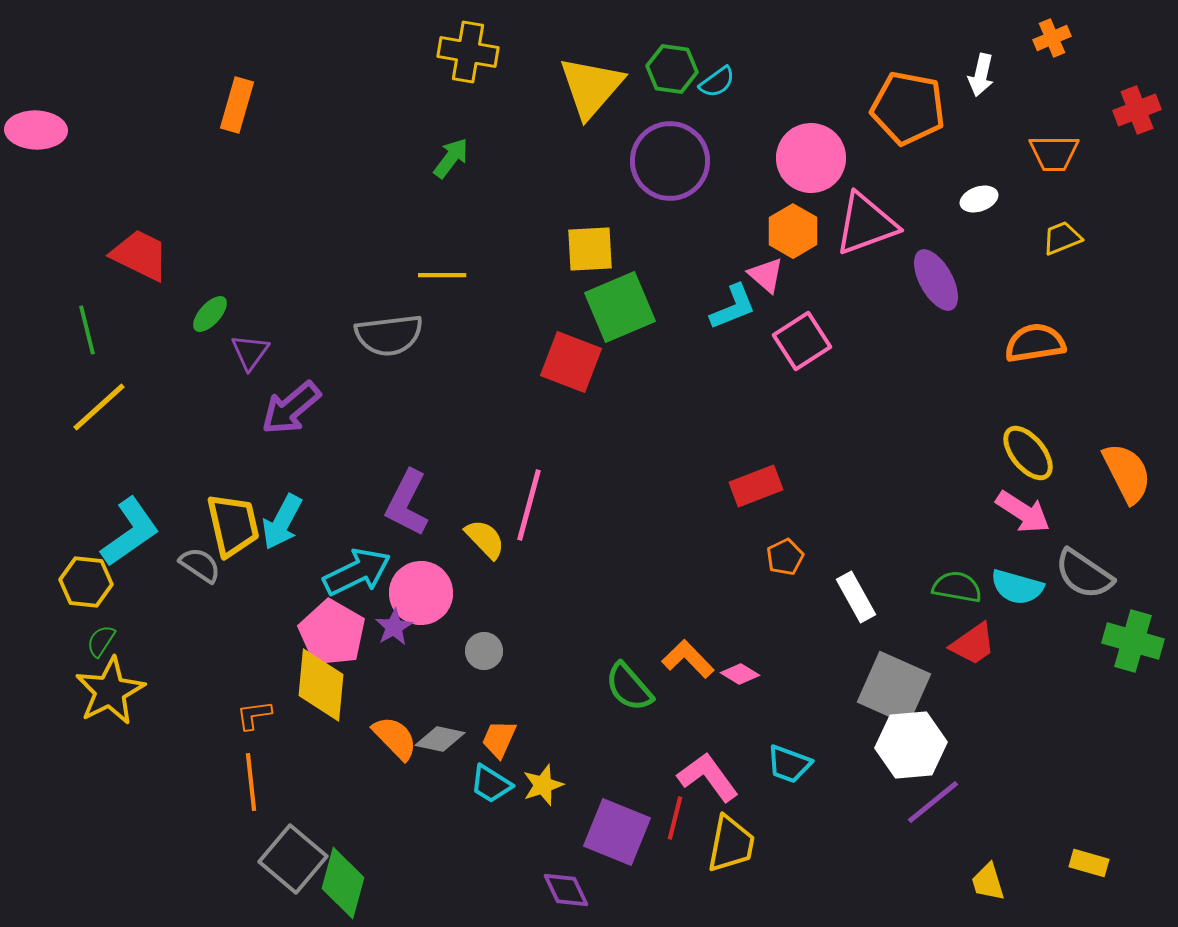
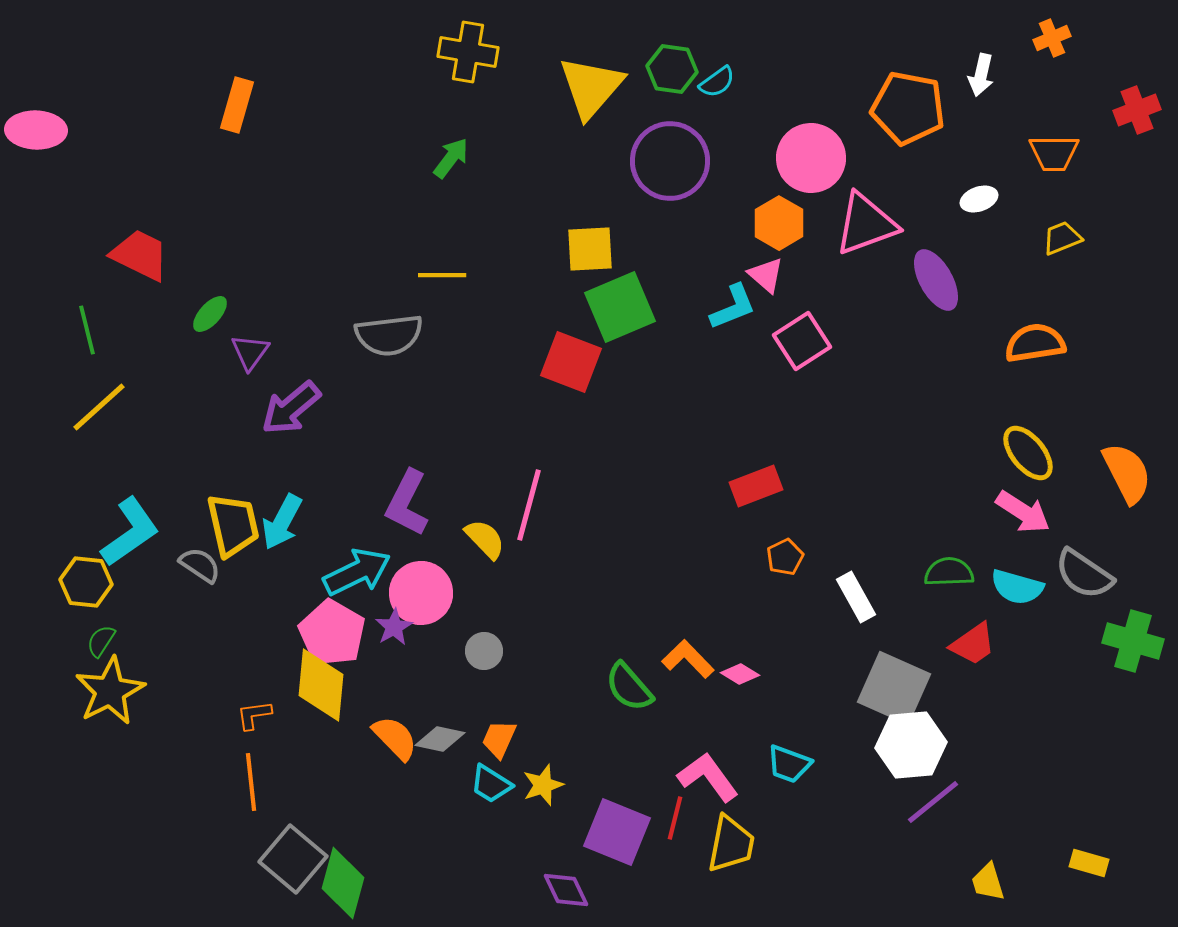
orange hexagon at (793, 231): moved 14 px left, 8 px up
green semicircle at (957, 587): moved 8 px left, 15 px up; rotated 12 degrees counterclockwise
